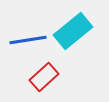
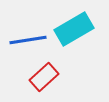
cyan rectangle: moved 1 px right, 2 px up; rotated 9 degrees clockwise
